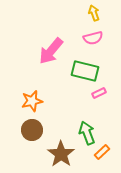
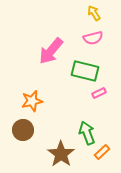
yellow arrow: rotated 14 degrees counterclockwise
brown circle: moved 9 px left
